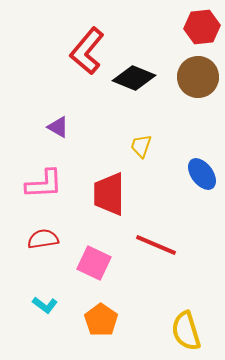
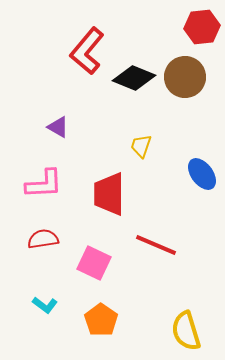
brown circle: moved 13 px left
